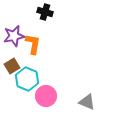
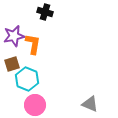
brown square: moved 2 px up; rotated 14 degrees clockwise
pink circle: moved 11 px left, 9 px down
gray triangle: moved 3 px right, 2 px down
